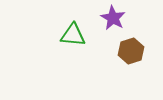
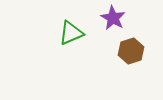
green triangle: moved 2 px left, 2 px up; rotated 28 degrees counterclockwise
